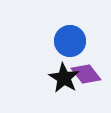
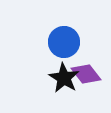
blue circle: moved 6 px left, 1 px down
